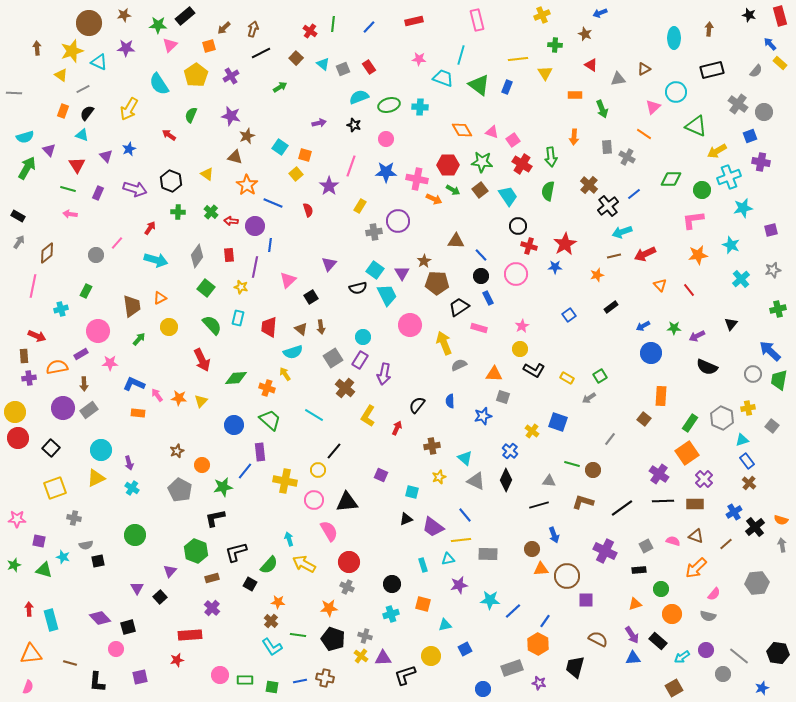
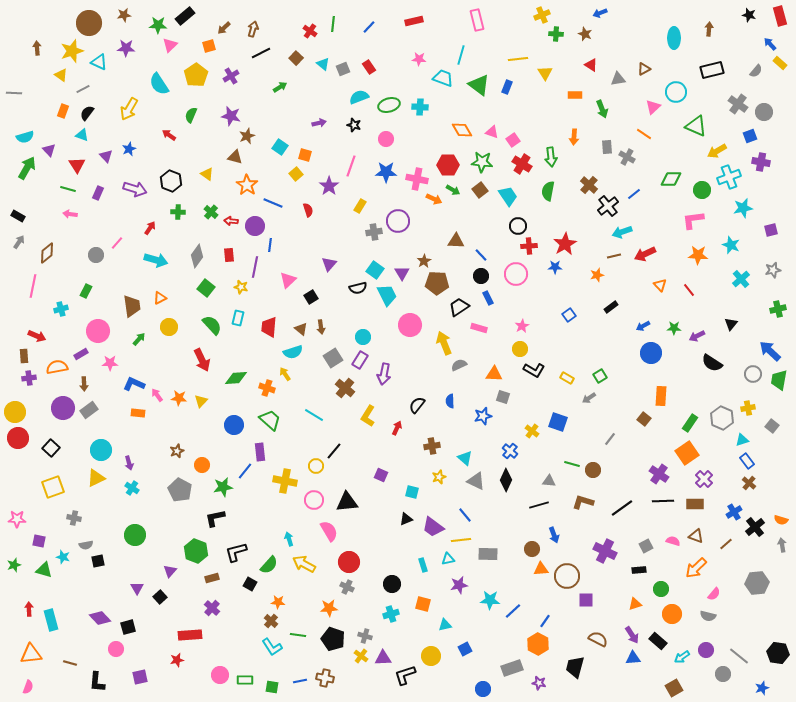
green cross at (555, 45): moved 1 px right, 11 px up
red cross at (529, 246): rotated 21 degrees counterclockwise
orange star at (698, 255): rotated 12 degrees clockwise
black semicircle at (707, 367): moved 5 px right, 4 px up; rotated 10 degrees clockwise
yellow circle at (318, 470): moved 2 px left, 4 px up
yellow square at (55, 488): moved 2 px left, 1 px up
